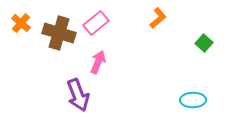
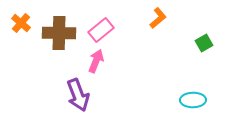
pink rectangle: moved 5 px right, 7 px down
brown cross: rotated 16 degrees counterclockwise
green square: rotated 18 degrees clockwise
pink arrow: moved 2 px left, 1 px up
